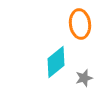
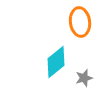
orange ellipse: moved 2 px up
